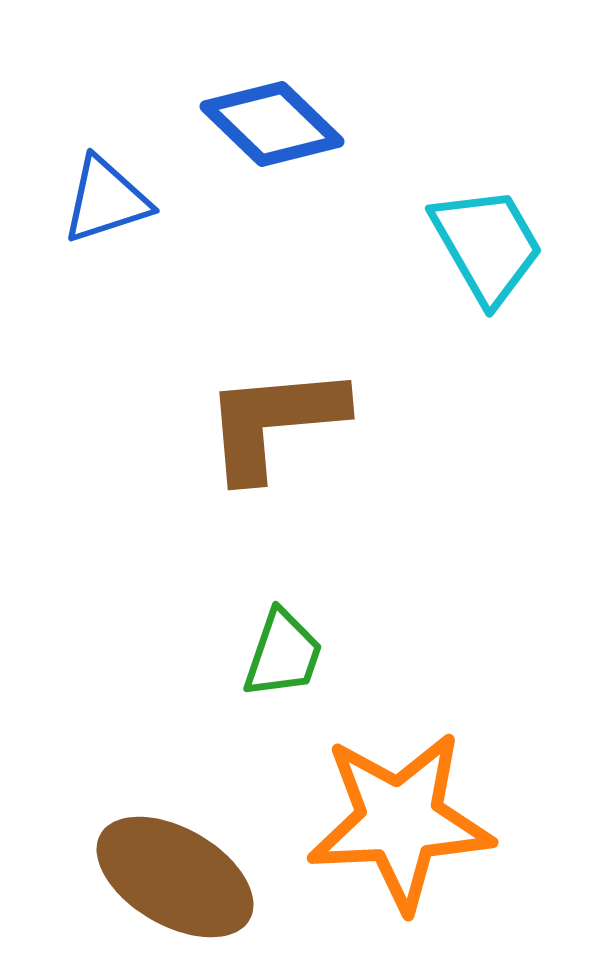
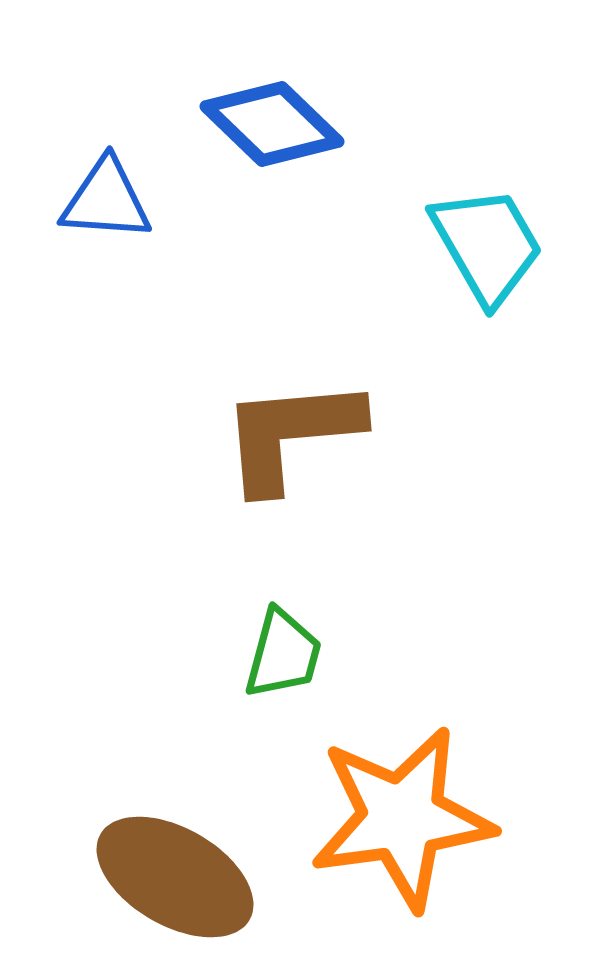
blue triangle: rotated 22 degrees clockwise
brown L-shape: moved 17 px right, 12 px down
green trapezoid: rotated 4 degrees counterclockwise
orange star: moved 2 px right, 3 px up; rotated 5 degrees counterclockwise
